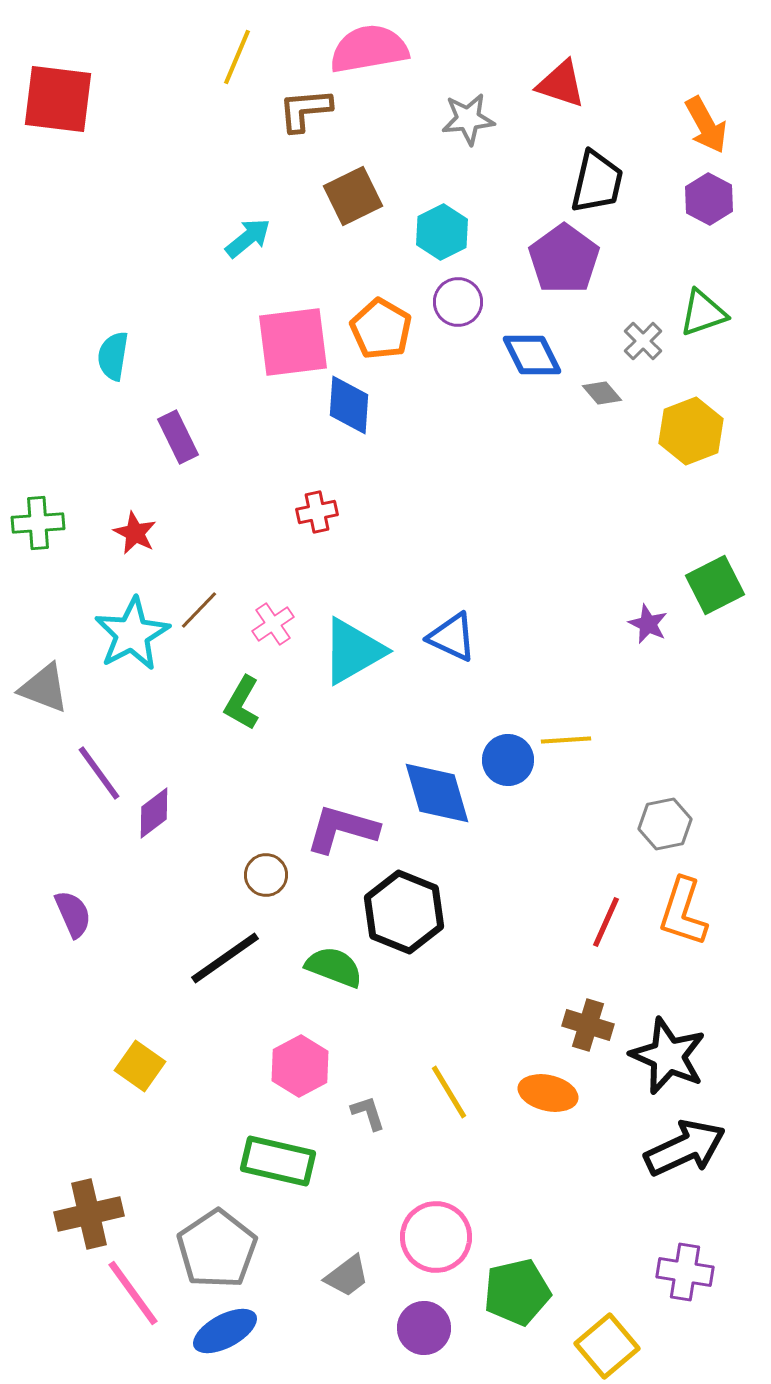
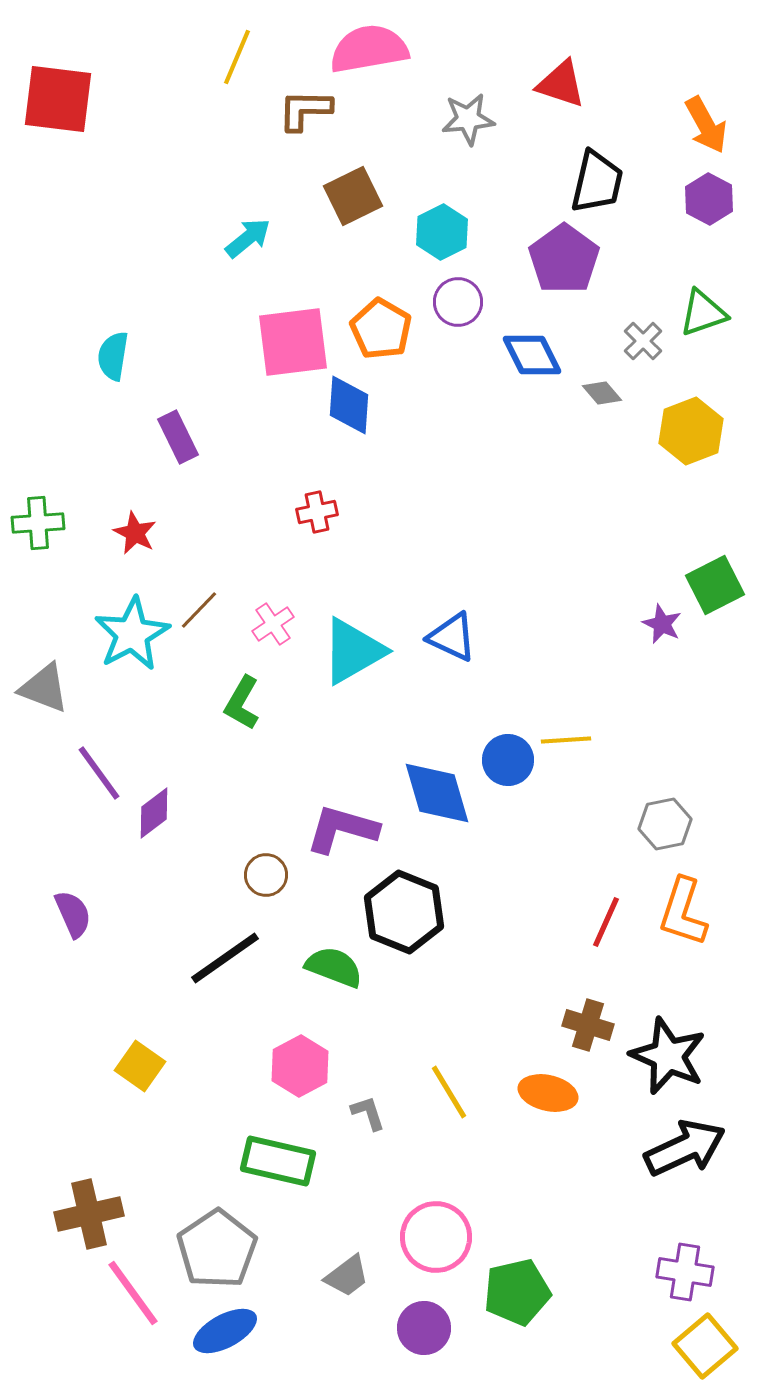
brown L-shape at (305, 110): rotated 6 degrees clockwise
purple star at (648, 624): moved 14 px right
yellow square at (607, 1346): moved 98 px right
